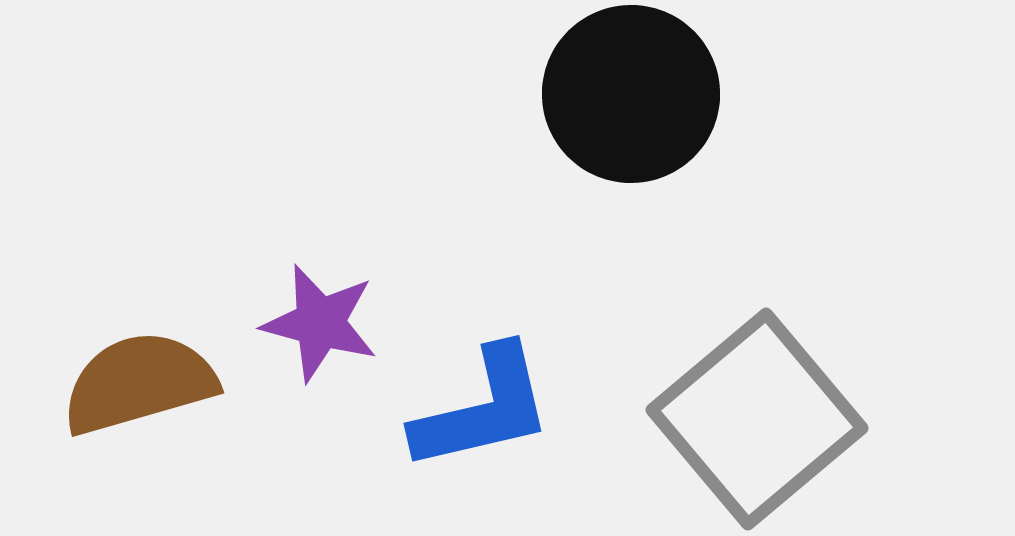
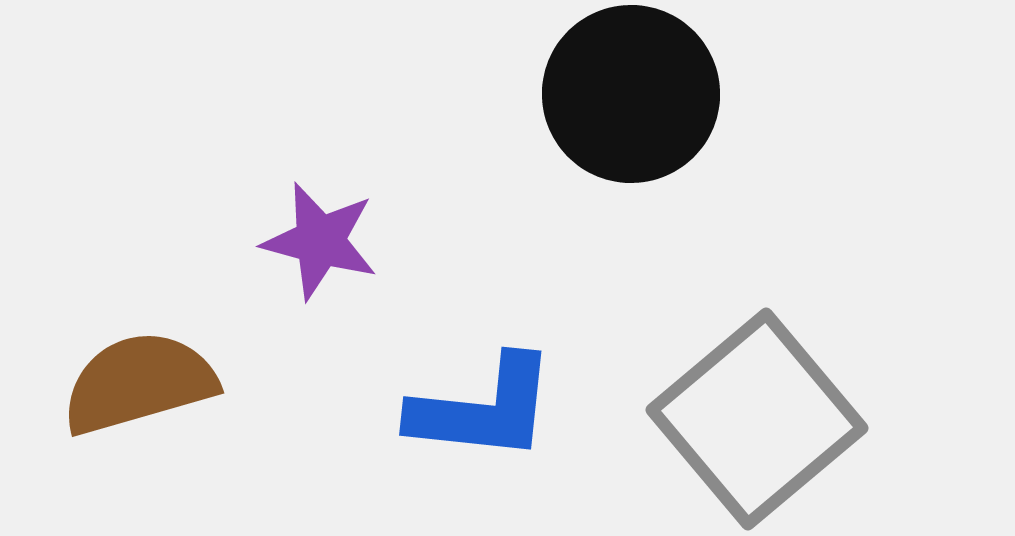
purple star: moved 82 px up
blue L-shape: rotated 19 degrees clockwise
